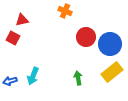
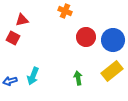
blue circle: moved 3 px right, 4 px up
yellow rectangle: moved 1 px up
